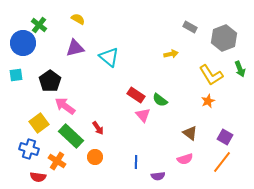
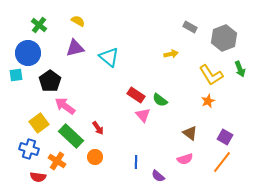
yellow semicircle: moved 2 px down
blue circle: moved 5 px right, 10 px down
purple semicircle: rotated 48 degrees clockwise
